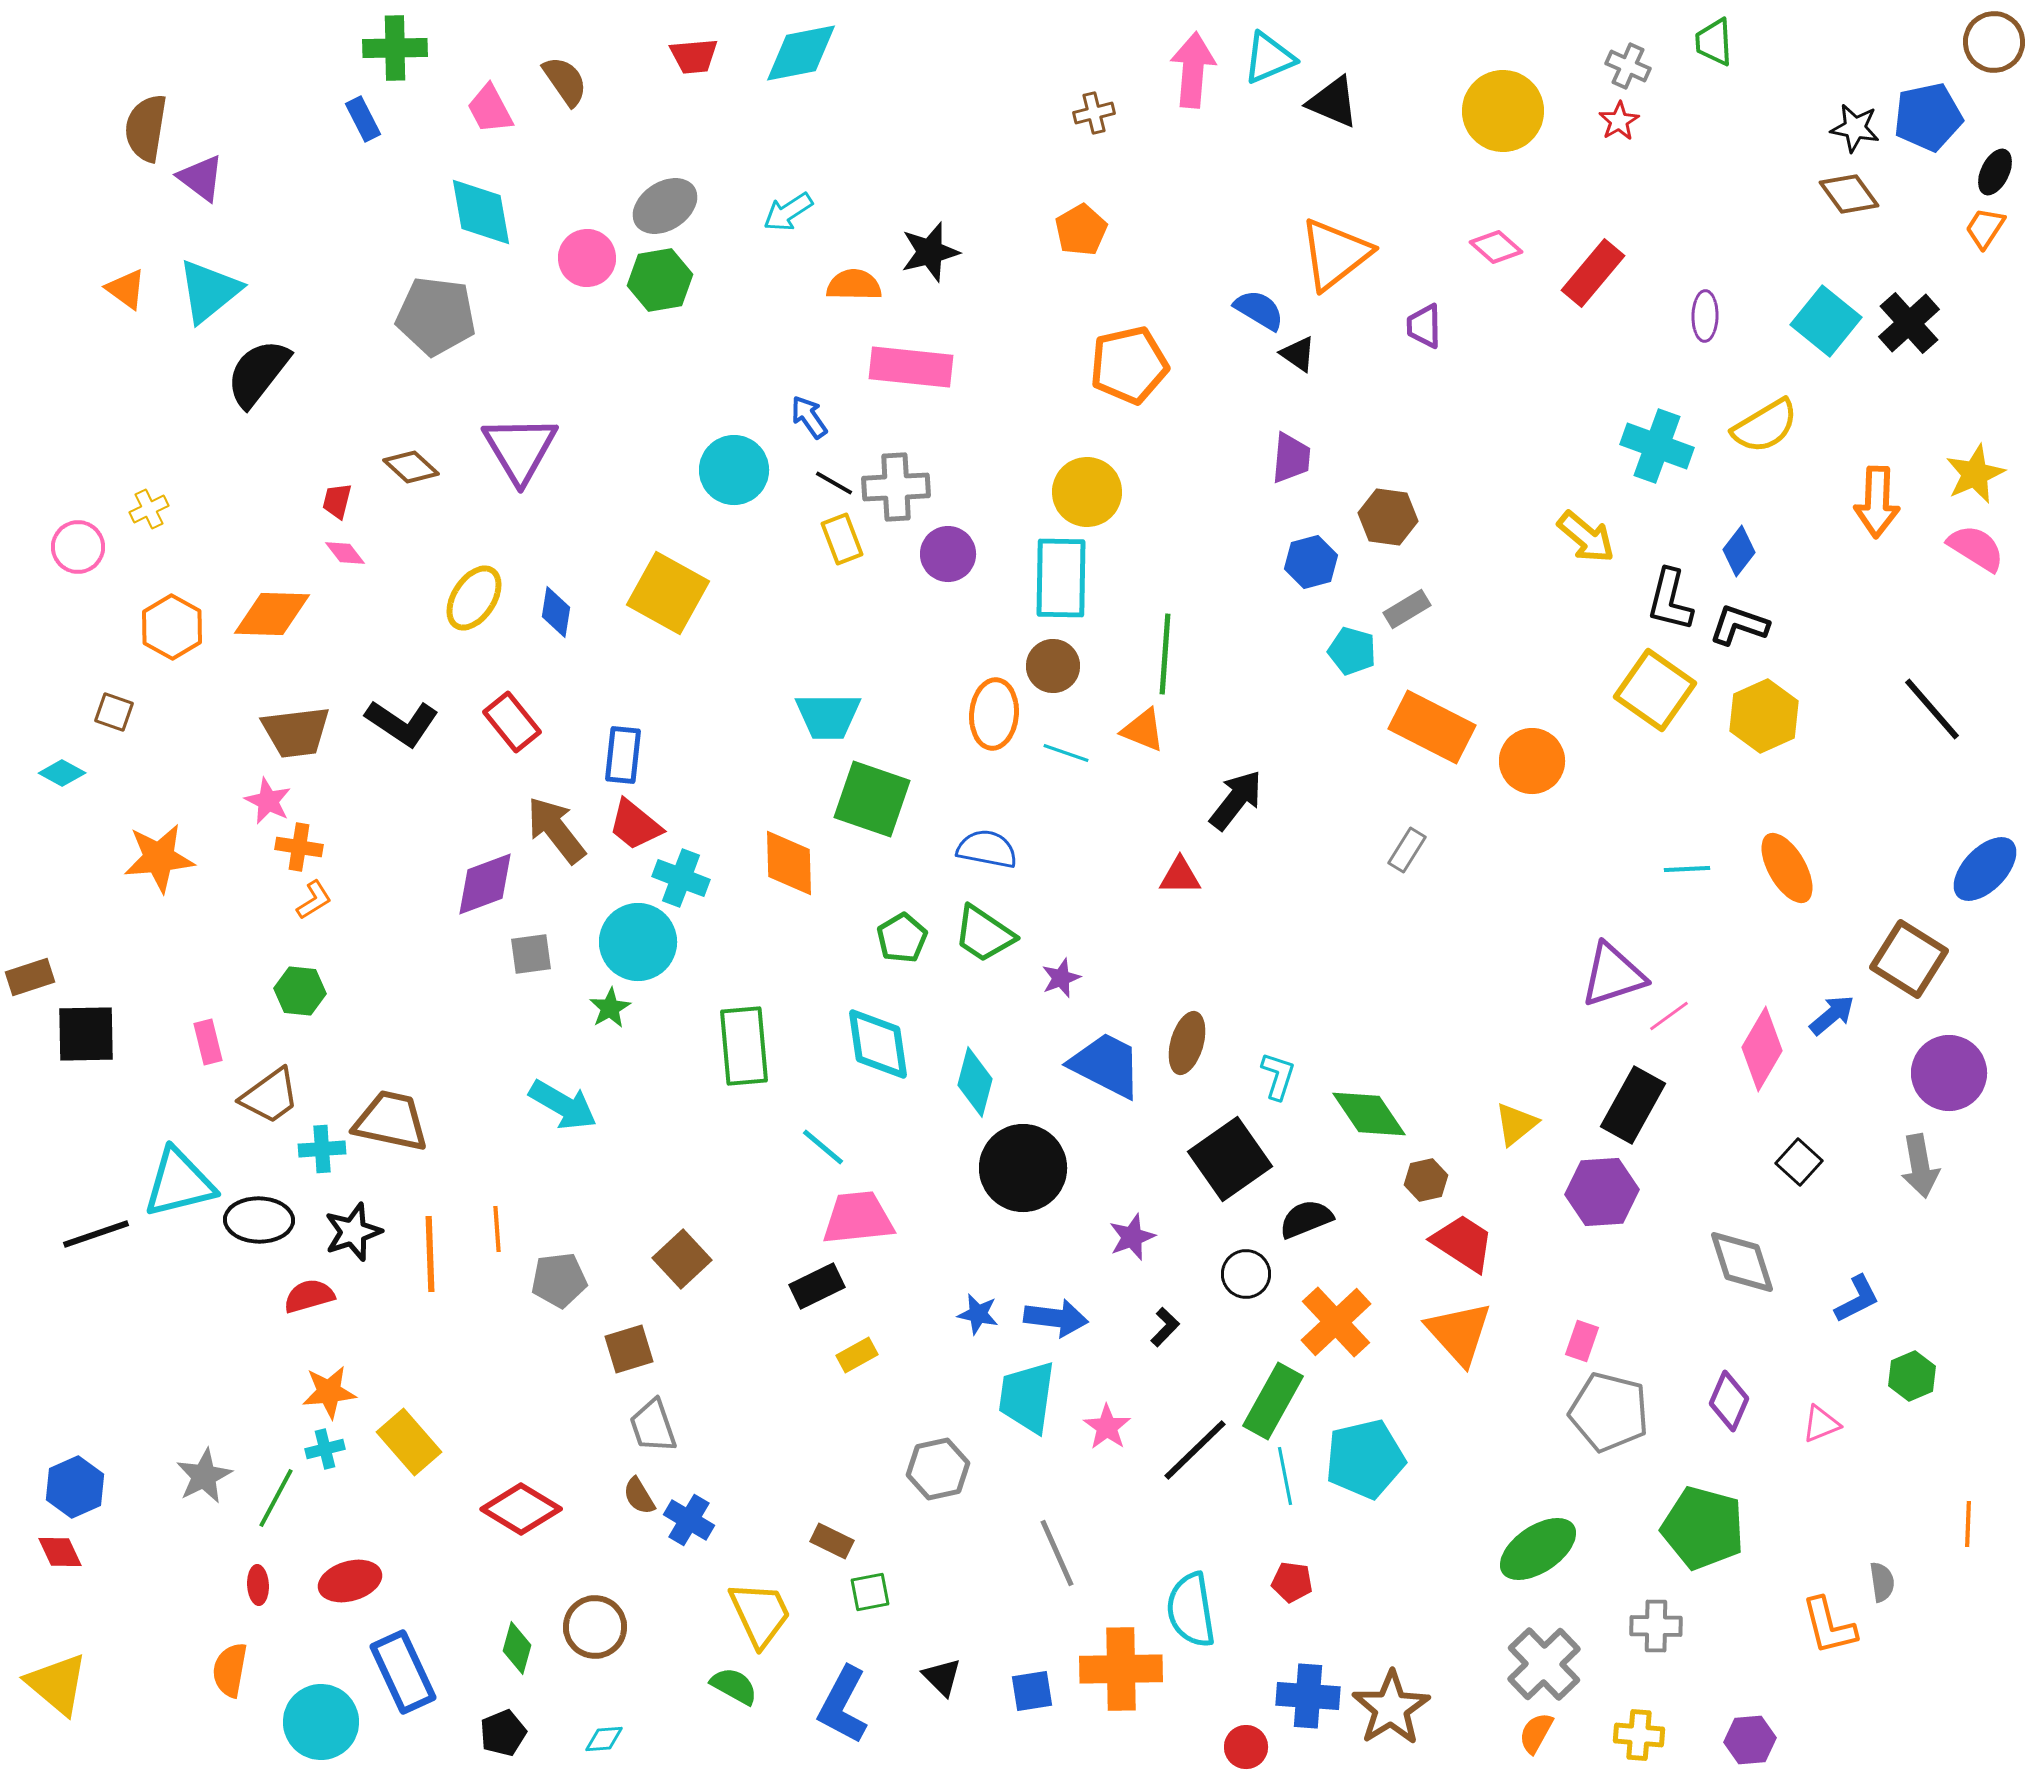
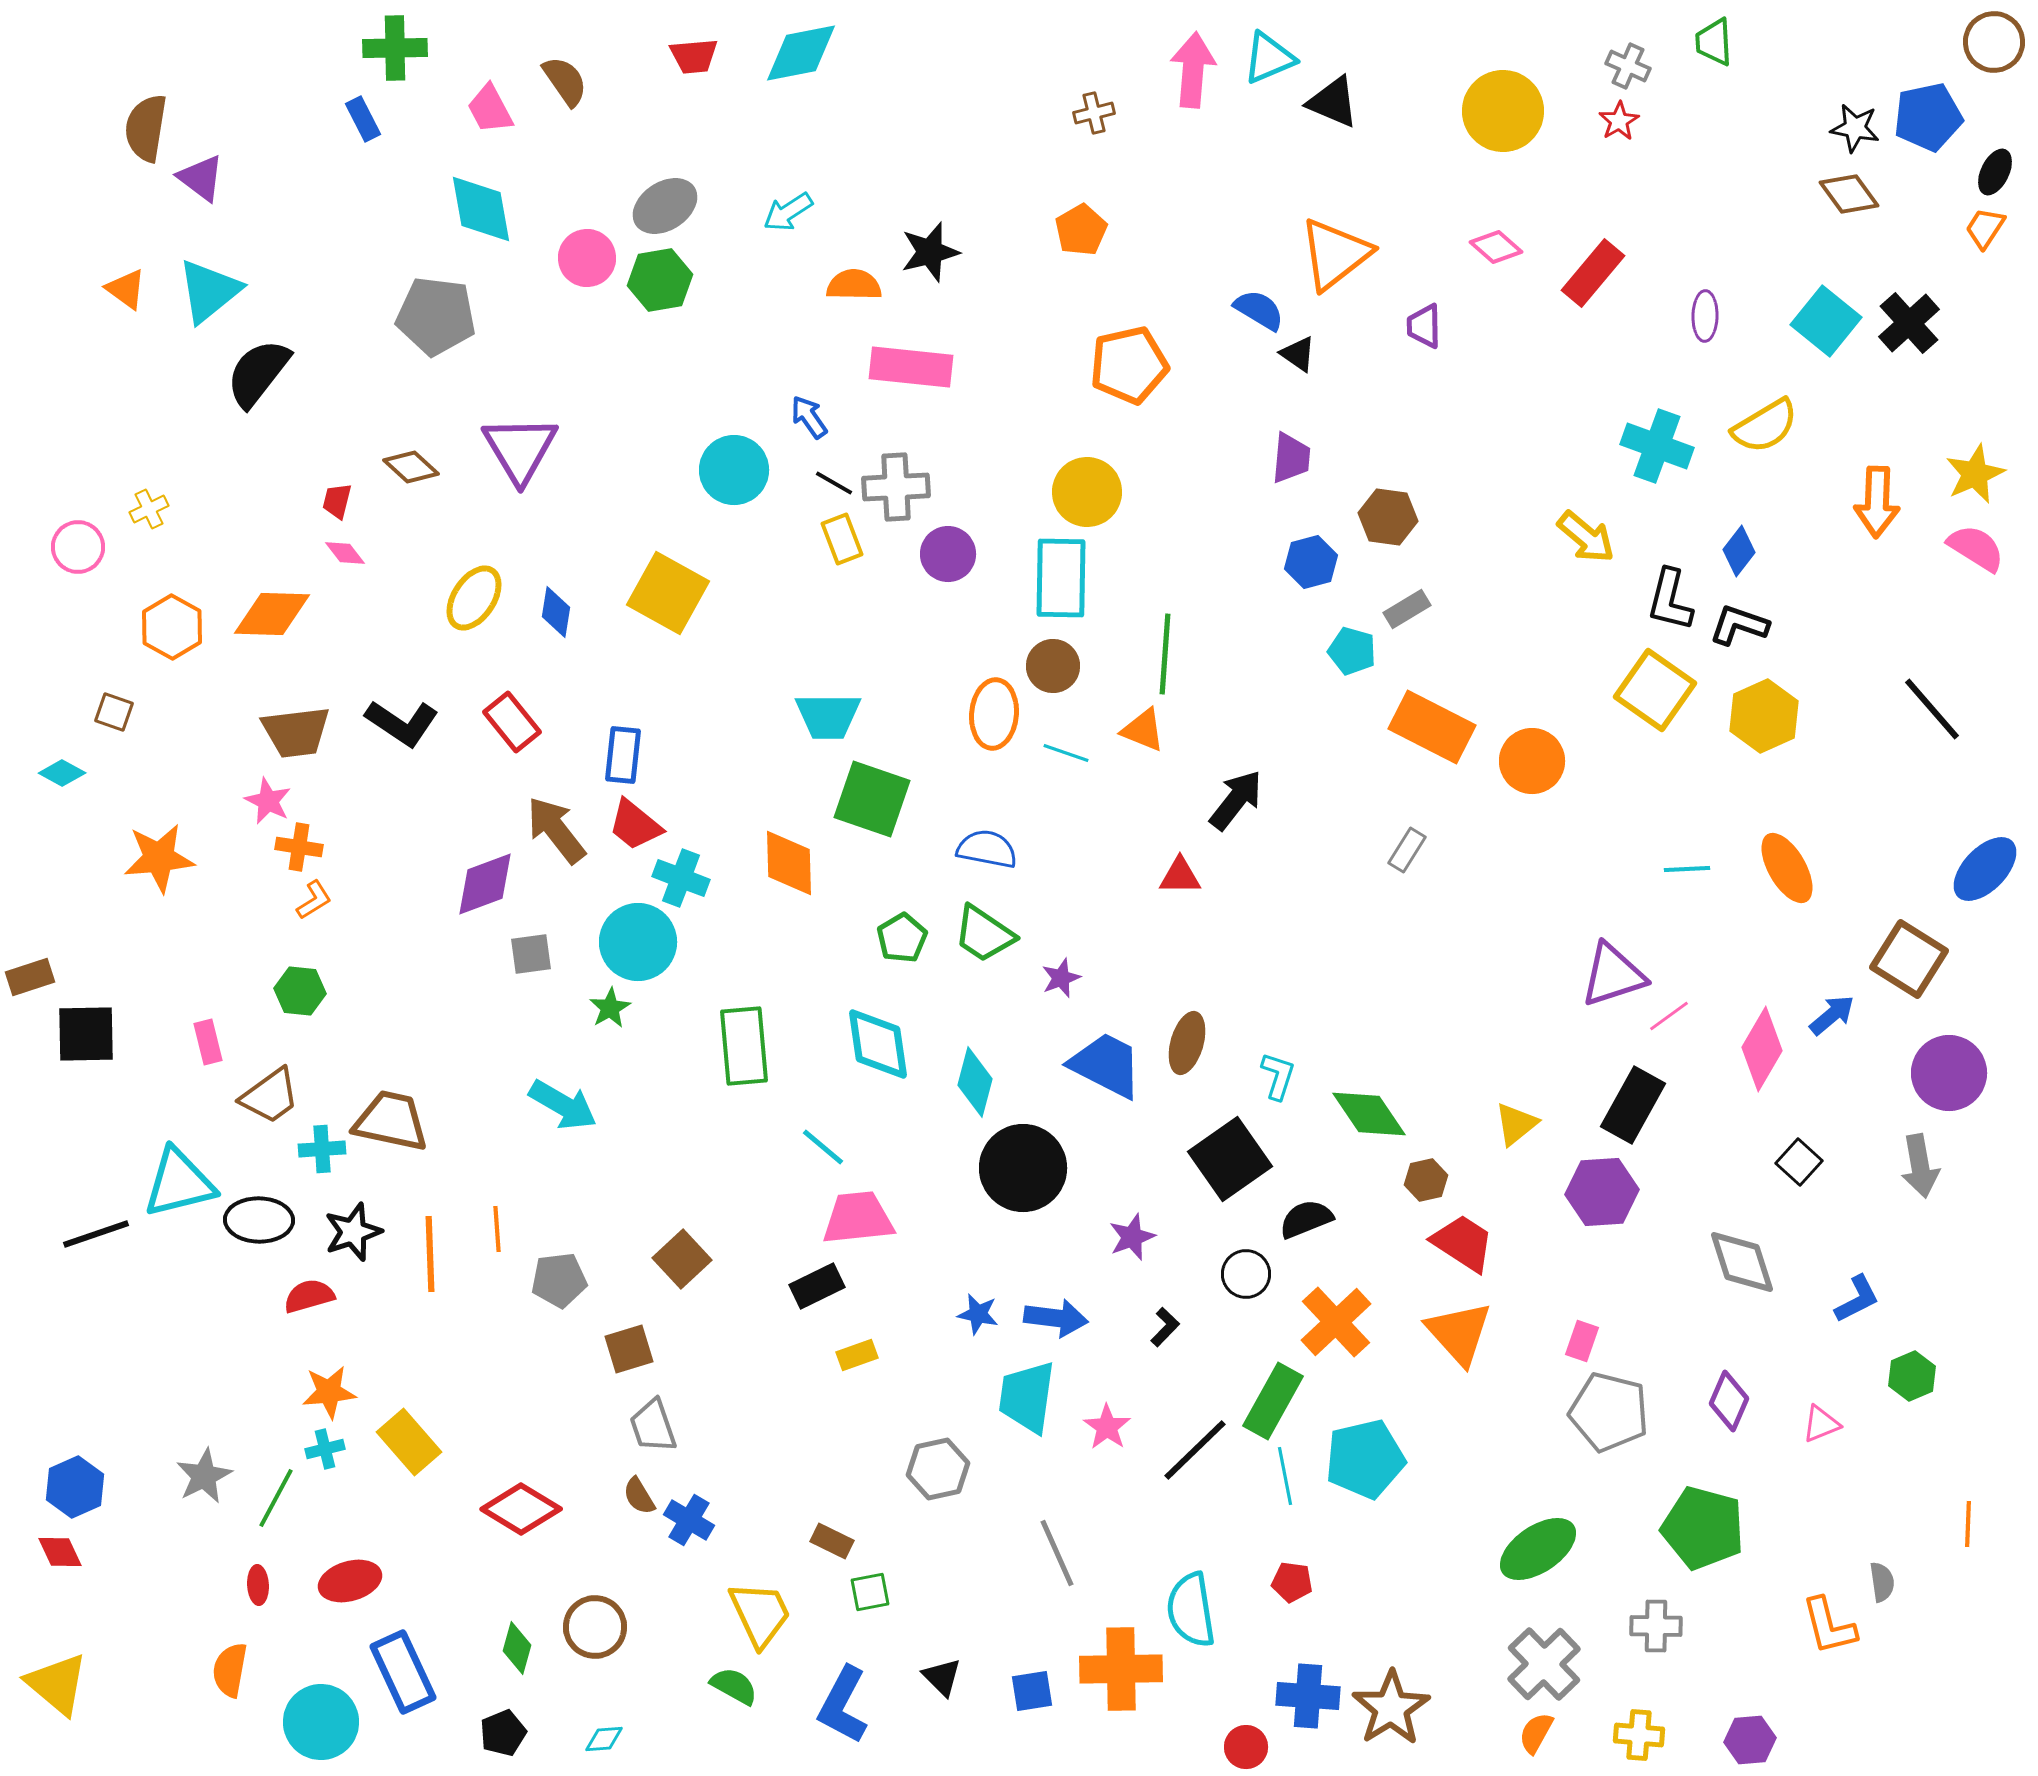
cyan diamond at (481, 212): moved 3 px up
yellow rectangle at (857, 1355): rotated 9 degrees clockwise
